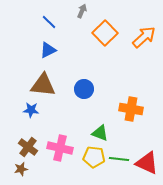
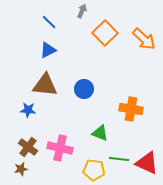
orange arrow: moved 2 px down; rotated 85 degrees clockwise
brown triangle: moved 2 px right
blue star: moved 3 px left
yellow pentagon: moved 13 px down
